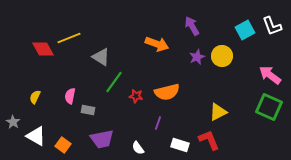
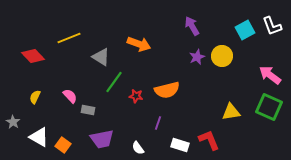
orange arrow: moved 18 px left
red diamond: moved 10 px left, 7 px down; rotated 15 degrees counterclockwise
orange semicircle: moved 2 px up
pink semicircle: rotated 126 degrees clockwise
yellow triangle: moved 13 px right; rotated 18 degrees clockwise
white triangle: moved 3 px right, 1 px down
